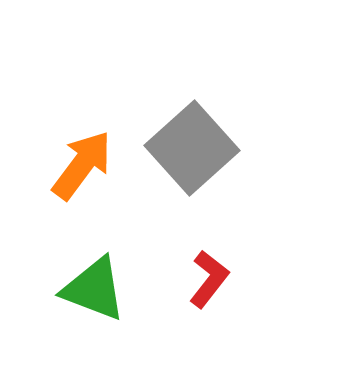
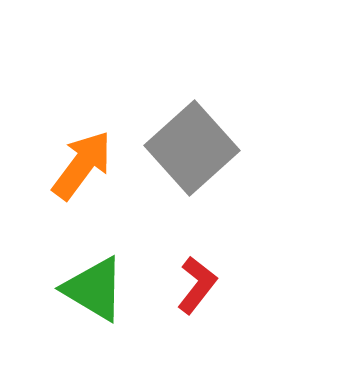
red L-shape: moved 12 px left, 6 px down
green triangle: rotated 10 degrees clockwise
